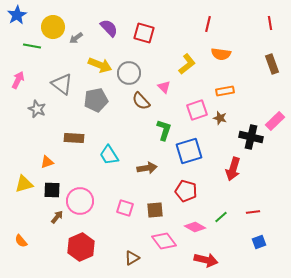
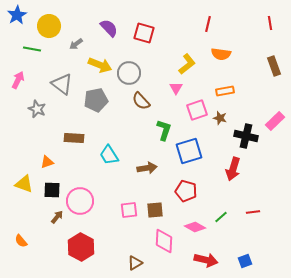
yellow circle at (53, 27): moved 4 px left, 1 px up
gray arrow at (76, 38): moved 6 px down
green line at (32, 46): moved 3 px down
brown rectangle at (272, 64): moved 2 px right, 2 px down
pink triangle at (164, 87): moved 12 px right, 1 px down; rotated 16 degrees clockwise
black cross at (251, 137): moved 5 px left, 1 px up
yellow triangle at (24, 184): rotated 36 degrees clockwise
pink square at (125, 208): moved 4 px right, 2 px down; rotated 24 degrees counterclockwise
pink diamond at (164, 241): rotated 40 degrees clockwise
blue square at (259, 242): moved 14 px left, 19 px down
red hexagon at (81, 247): rotated 8 degrees counterclockwise
brown triangle at (132, 258): moved 3 px right, 5 px down
